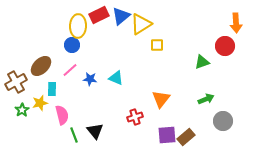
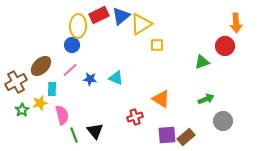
orange triangle: rotated 36 degrees counterclockwise
